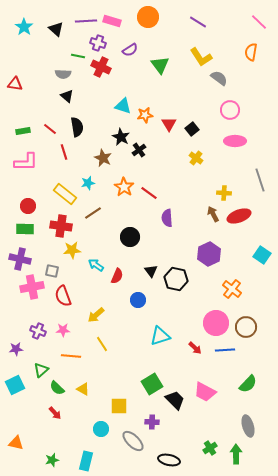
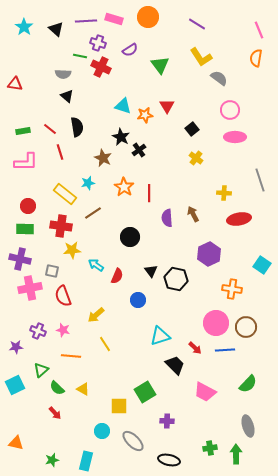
pink rectangle at (112, 21): moved 2 px right, 2 px up
purple line at (198, 22): moved 1 px left, 2 px down
pink line at (259, 22): moved 8 px down; rotated 24 degrees clockwise
orange semicircle at (251, 52): moved 5 px right, 6 px down
green line at (78, 56): moved 2 px right
red triangle at (169, 124): moved 2 px left, 18 px up
pink ellipse at (235, 141): moved 4 px up
red line at (64, 152): moved 4 px left
red line at (149, 193): rotated 54 degrees clockwise
brown arrow at (213, 214): moved 20 px left
red ellipse at (239, 216): moved 3 px down; rotated 10 degrees clockwise
cyan square at (262, 255): moved 10 px down
pink cross at (32, 287): moved 2 px left, 1 px down
orange cross at (232, 289): rotated 30 degrees counterclockwise
pink star at (63, 330): rotated 16 degrees clockwise
yellow line at (102, 344): moved 3 px right
purple star at (16, 349): moved 2 px up
green square at (152, 384): moved 7 px left, 8 px down
black trapezoid at (175, 400): moved 35 px up
purple cross at (152, 422): moved 15 px right, 1 px up
cyan circle at (101, 429): moved 1 px right, 2 px down
green cross at (210, 448): rotated 24 degrees clockwise
